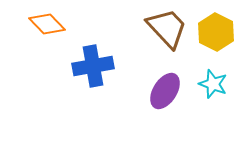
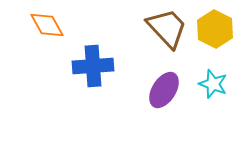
orange diamond: moved 1 px down; rotated 15 degrees clockwise
yellow hexagon: moved 1 px left, 3 px up
blue cross: rotated 6 degrees clockwise
purple ellipse: moved 1 px left, 1 px up
